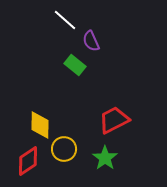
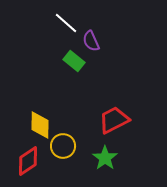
white line: moved 1 px right, 3 px down
green rectangle: moved 1 px left, 4 px up
yellow circle: moved 1 px left, 3 px up
